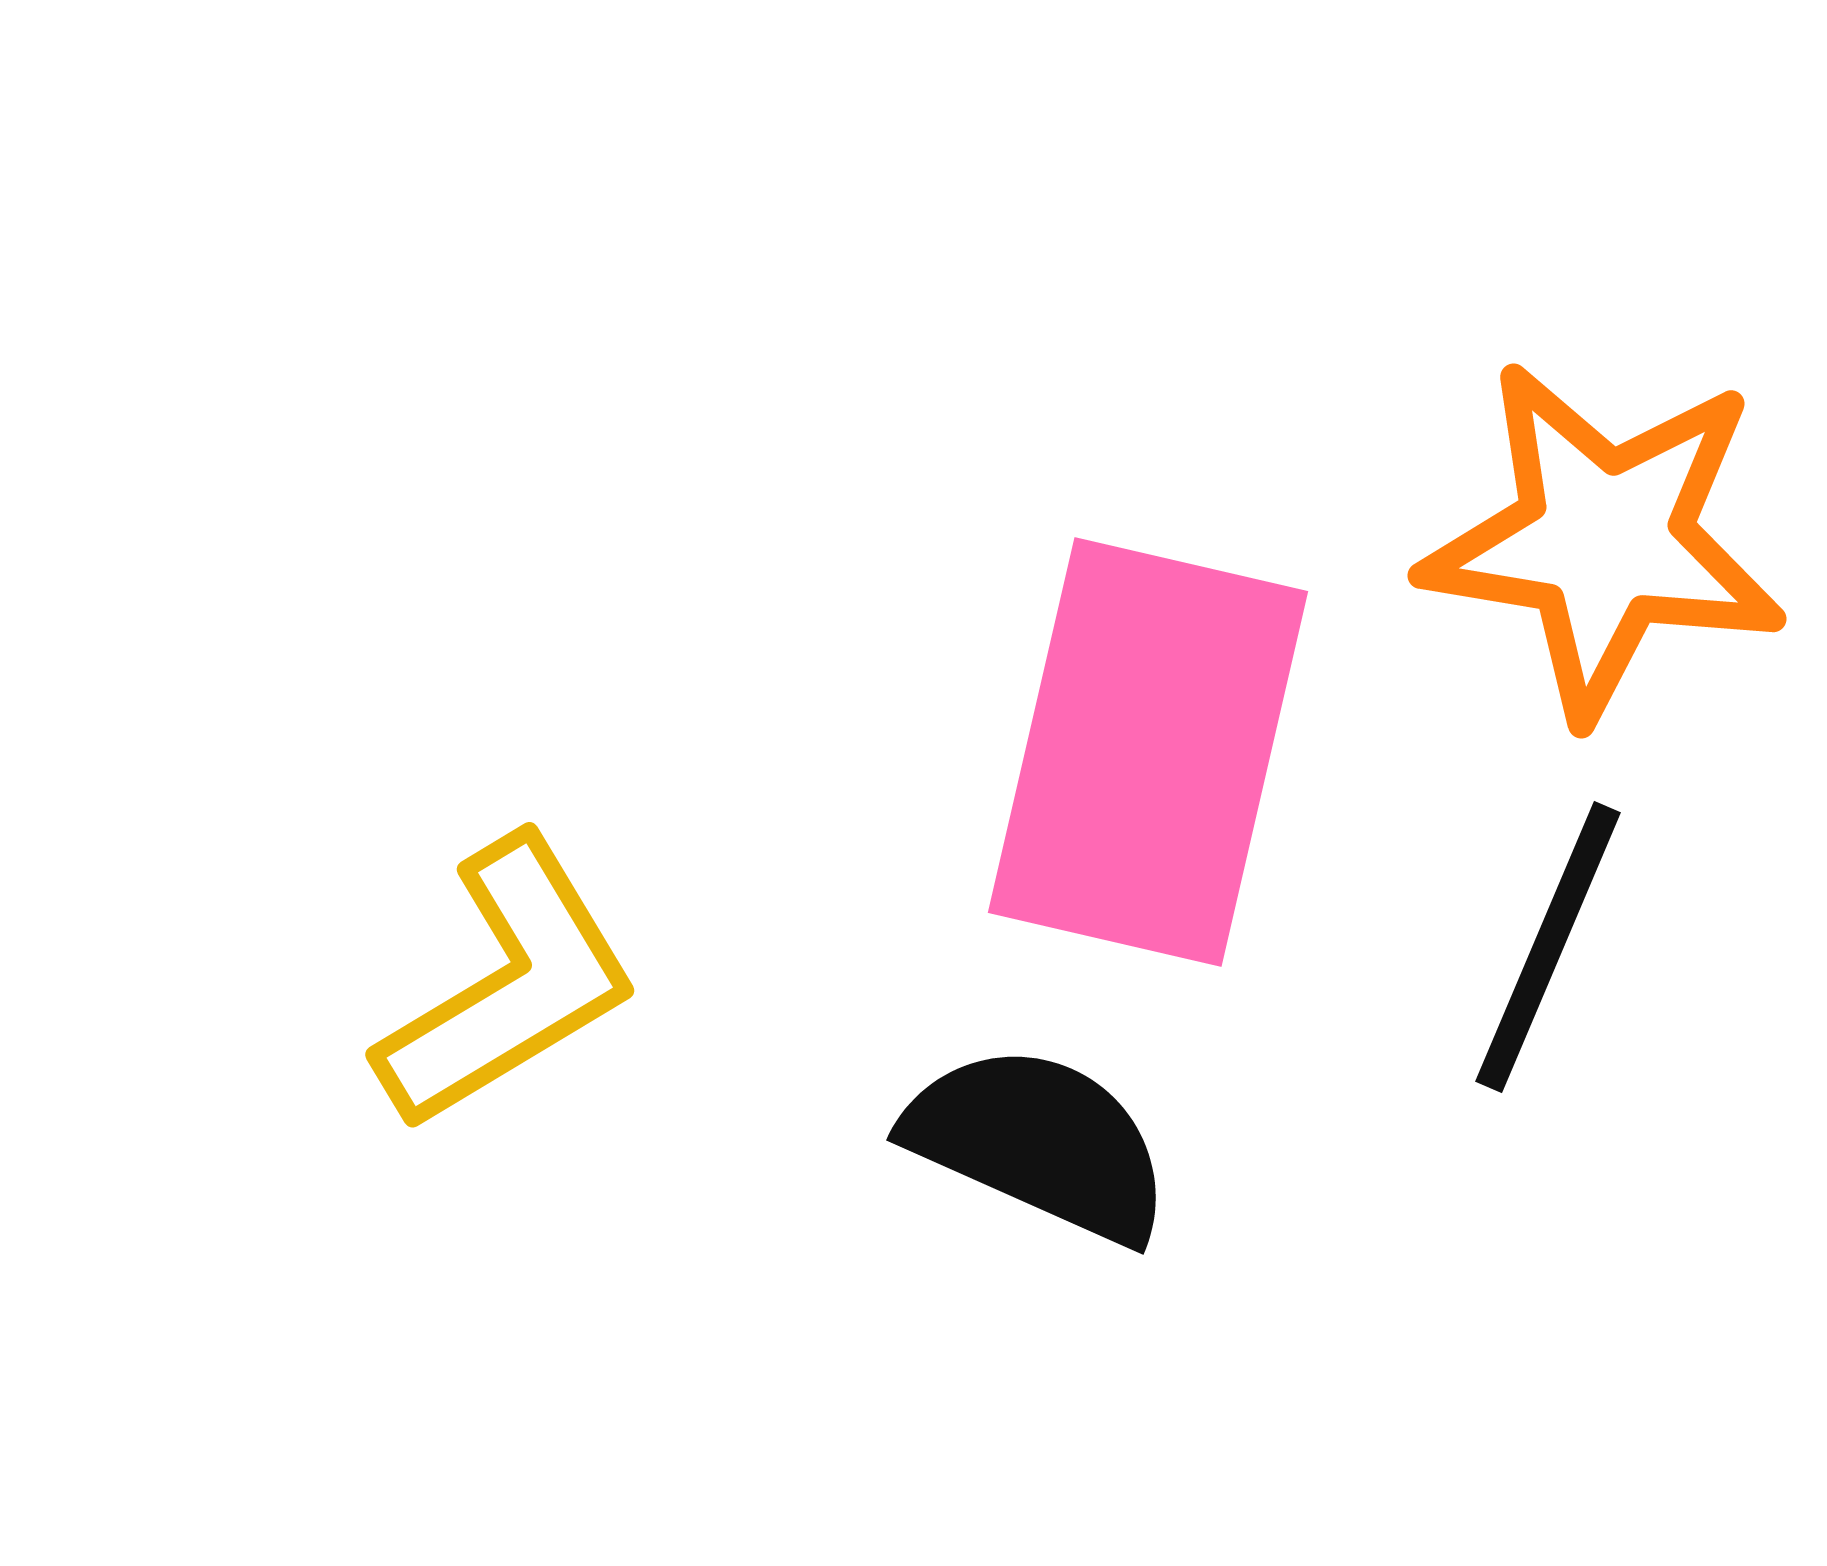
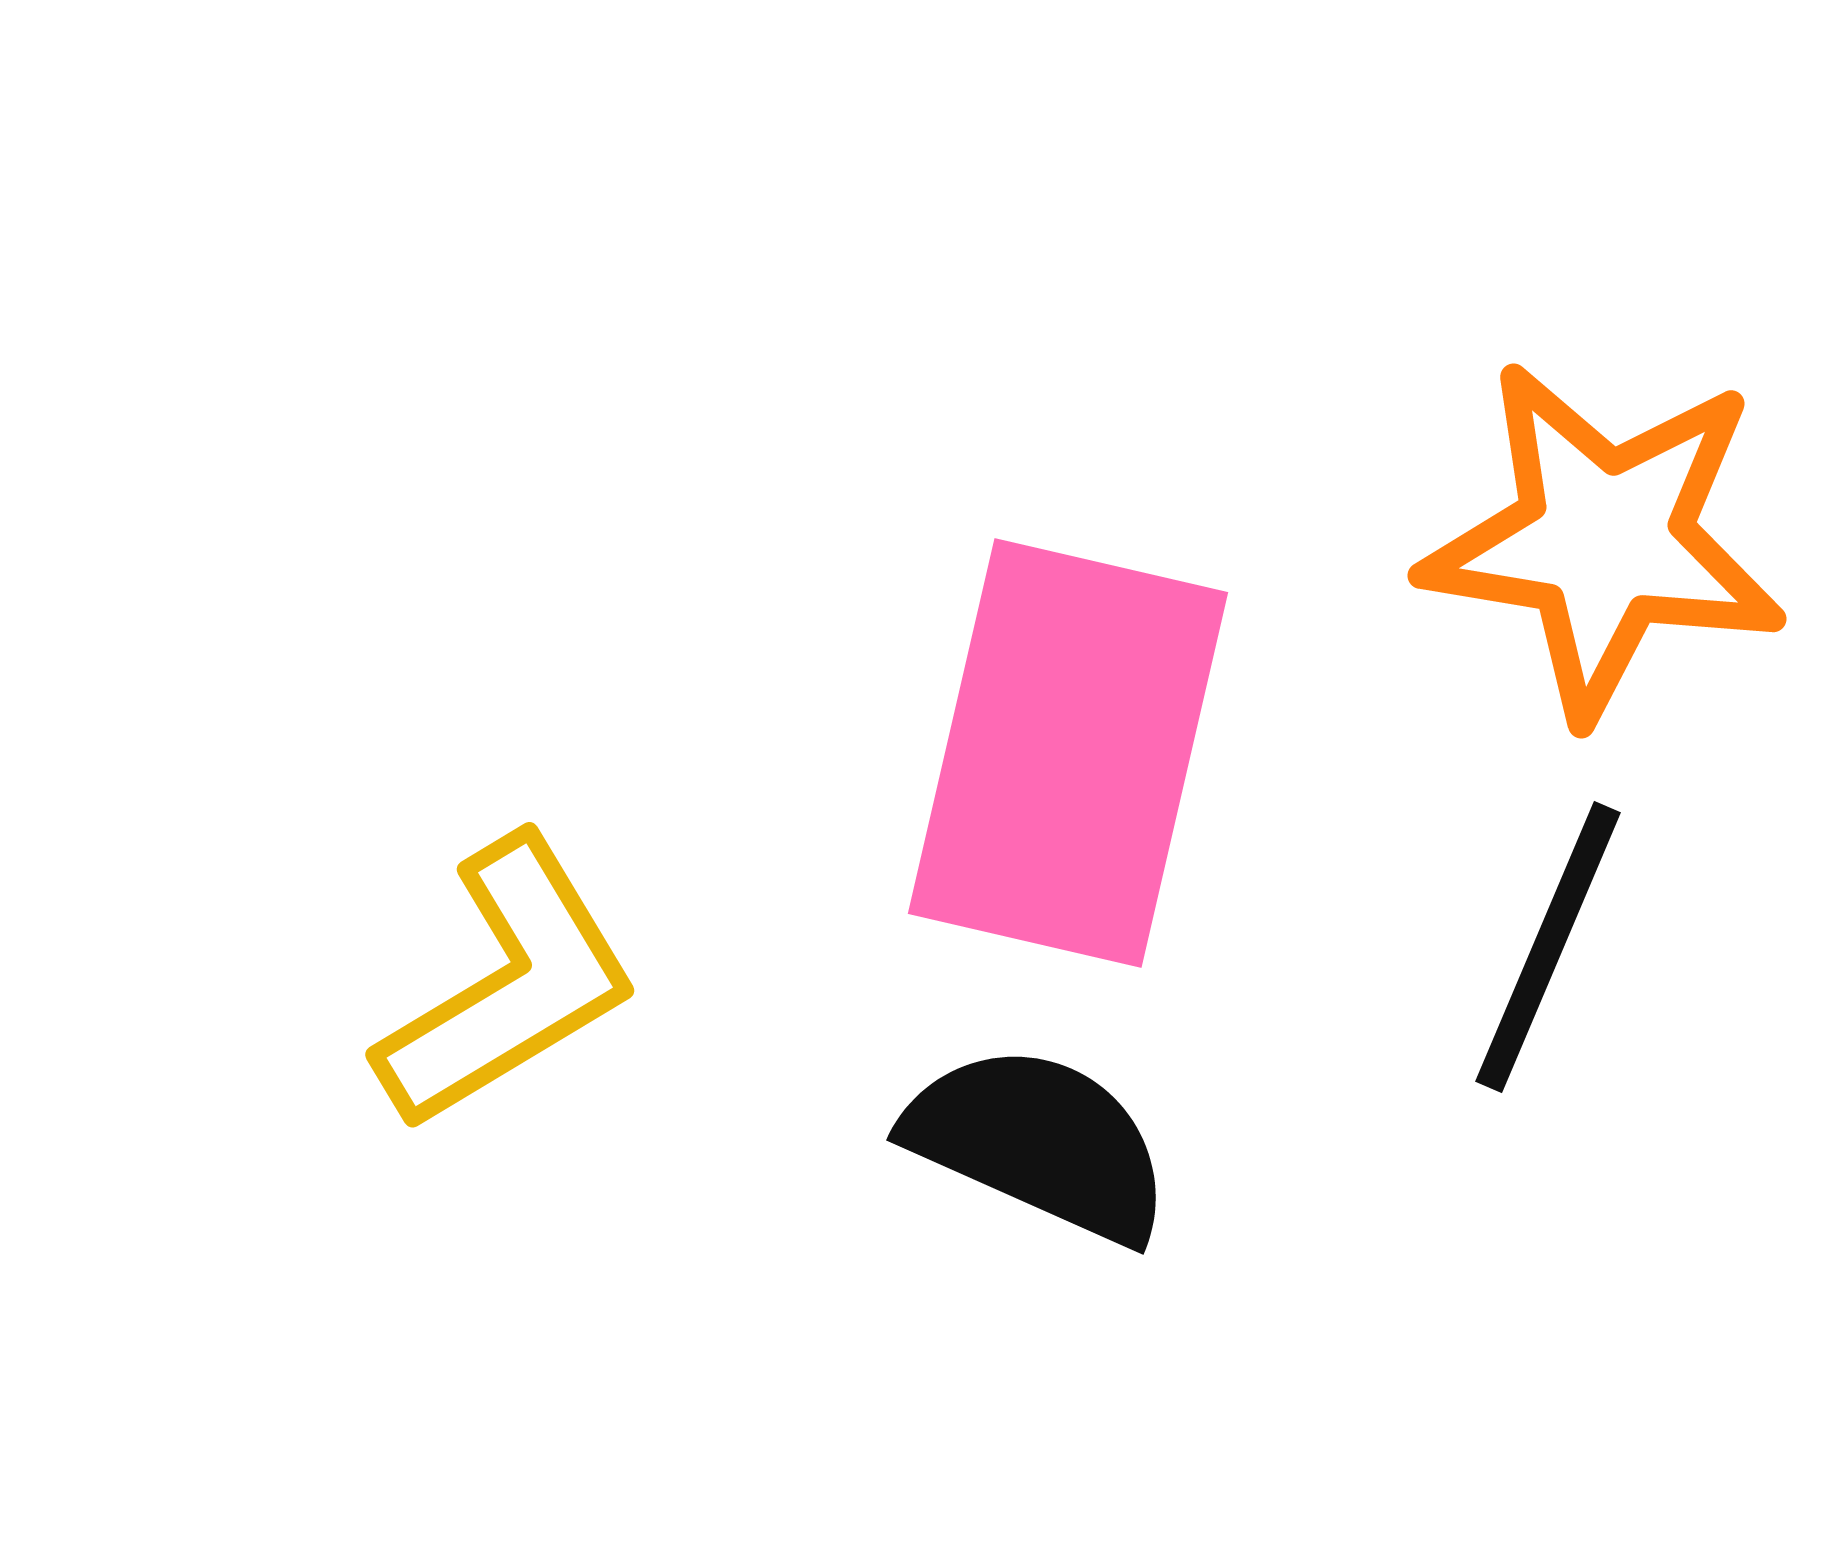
pink rectangle: moved 80 px left, 1 px down
